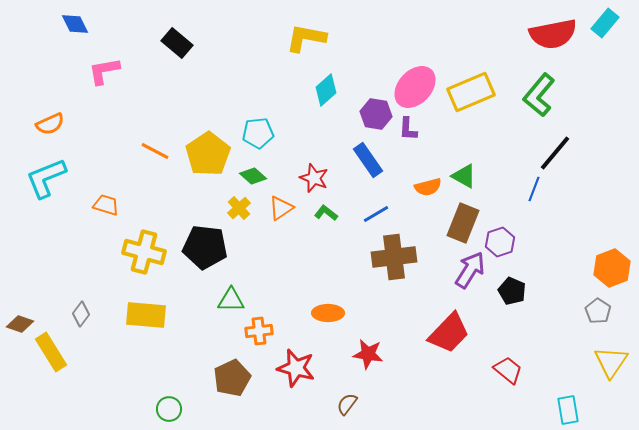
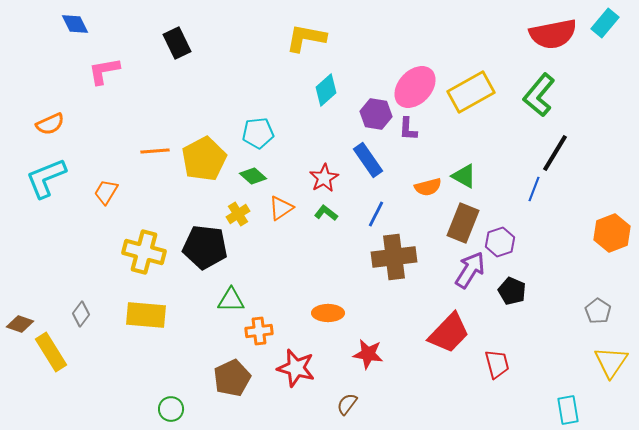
black rectangle at (177, 43): rotated 24 degrees clockwise
yellow rectangle at (471, 92): rotated 6 degrees counterclockwise
orange line at (155, 151): rotated 32 degrees counterclockwise
black line at (555, 153): rotated 9 degrees counterclockwise
yellow pentagon at (208, 154): moved 4 px left, 5 px down; rotated 6 degrees clockwise
red star at (314, 178): moved 10 px right; rotated 20 degrees clockwise
orange trapezoid at (106, 205): moved 13 px up; rotated 76 degrees counterclockwise
yellow cross at (239, 208): moved 1 px left, 6 px down; rotated 10 degrees clockwise
blue line at (376, 214): rotated 32 degrees counterclockwise
orange hexagon at (612, 268): moved 35 px up
red trapezoid at (508, 370): moved 11 px left, 6 px up; rotated 36 degrees clockwise
green circle at (169, 409): moved 2 px right
